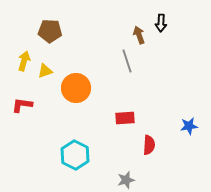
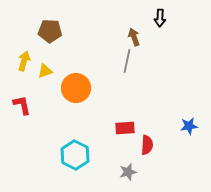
black arrow: moved 1 px left, 5 px up
brown arrow: moved 5 px left, 2 px down
gray line: rotated 30 degrees clockwise
red L-shape: rotated 70 degrees clockwise
red rectangle: moved 10 px down
red semicircle: moved 2 px left
gray star: moved 2 px right, 8 px up
